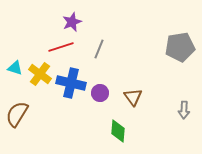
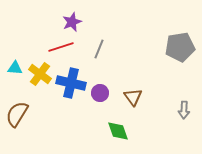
cyan triangle: rotated 14 degrees counterclockwise
green diamond: rotated 25 degrees counterclockwise
